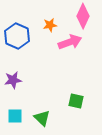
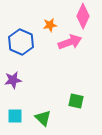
blue hexagon: moved 4 px right, 6 px down
green triangle: moved 1 px right
